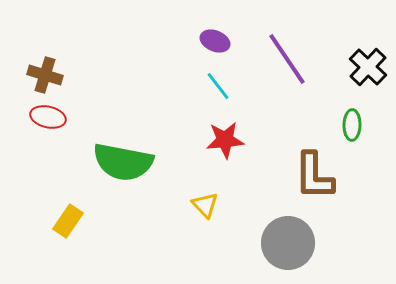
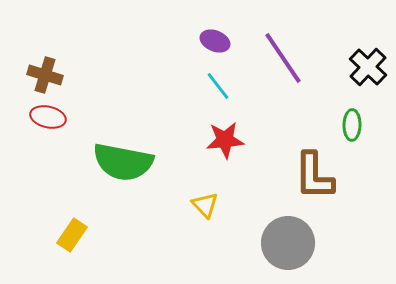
purple line: moved 4 px left, 1 px up
yellow rectangle: moved 4 px right, 14 px down
